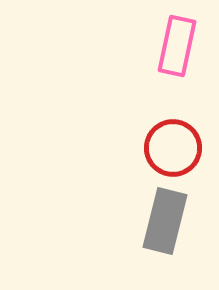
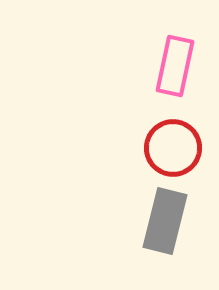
pink rectangle: moved 2 px left, 20 px down
